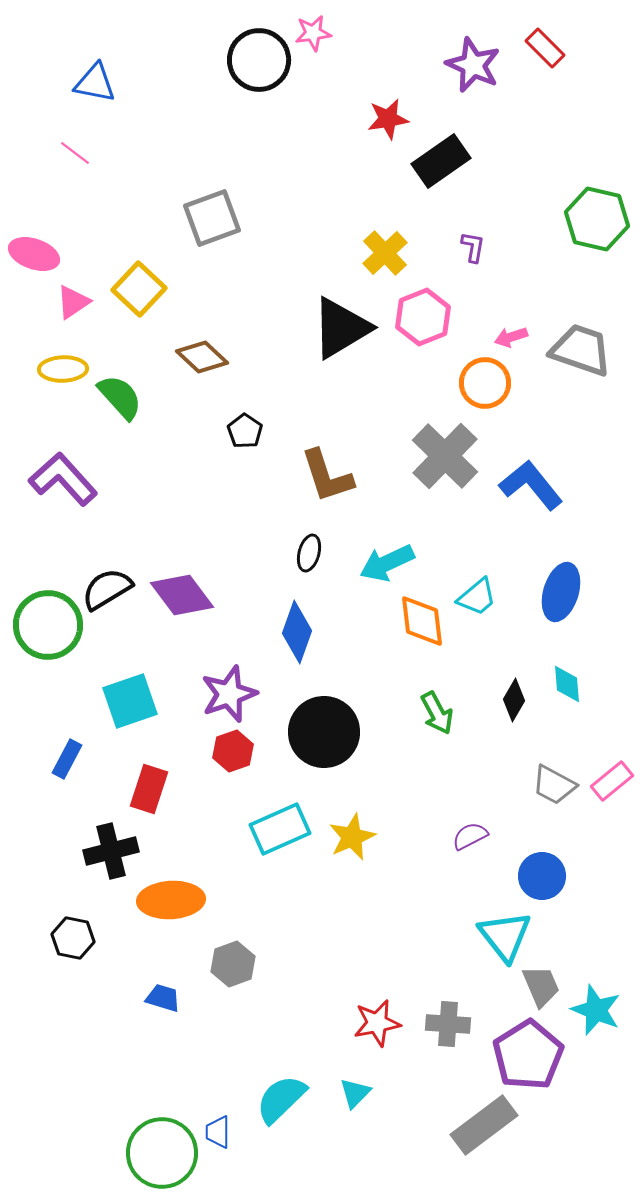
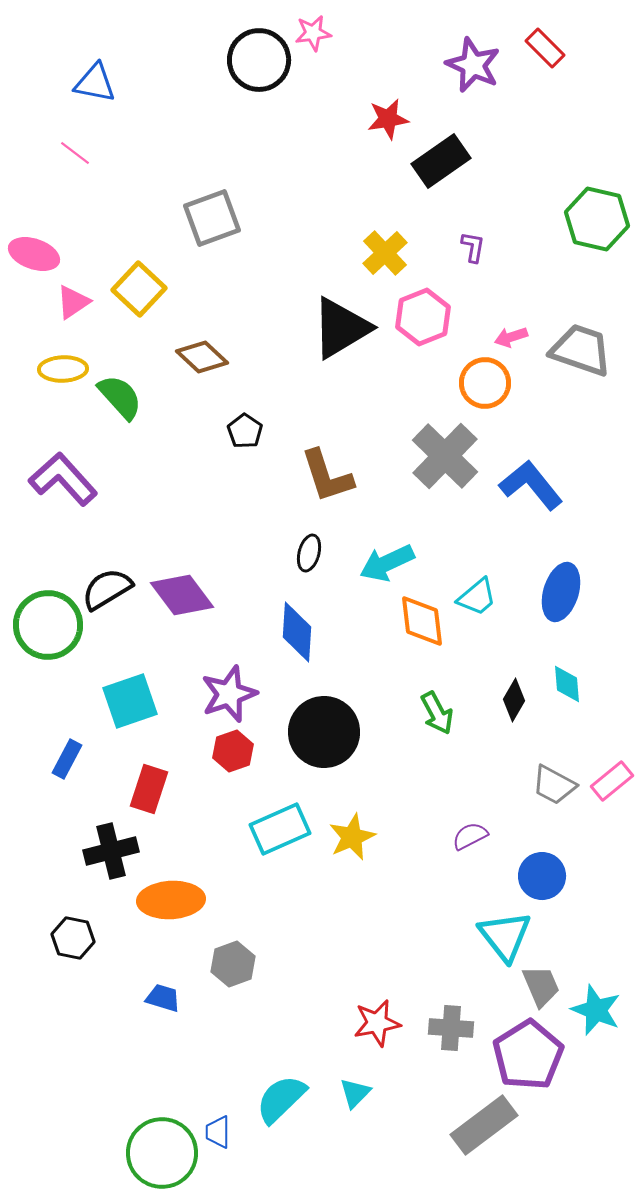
blue diamond at (297, 632): rotated 16 degrees counterclockwise
gray cross at (448, 1024): moved 3 px right, 4 px down
